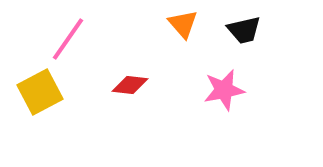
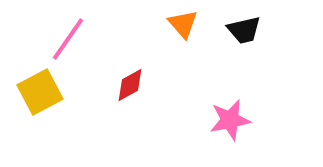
red diamond: rotated 36 degrees counterclockwise
pink star: moved 6 px right, 30 px down
